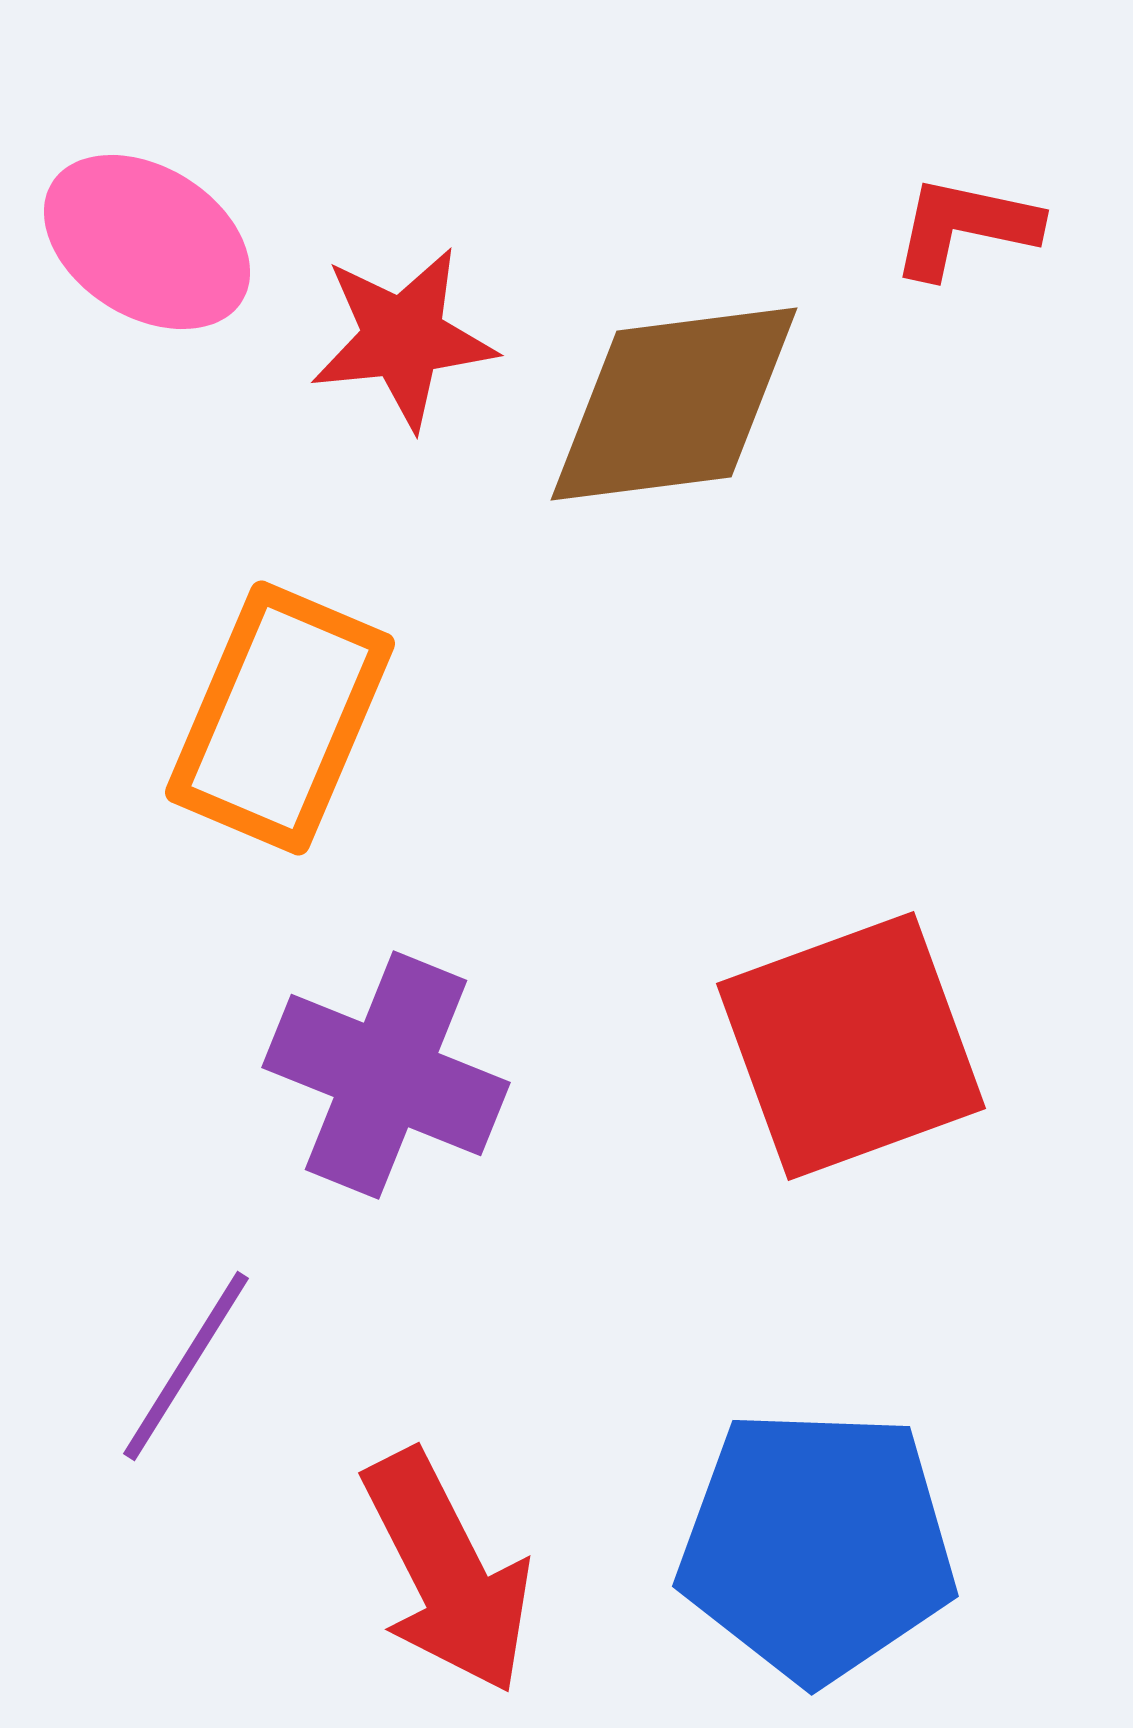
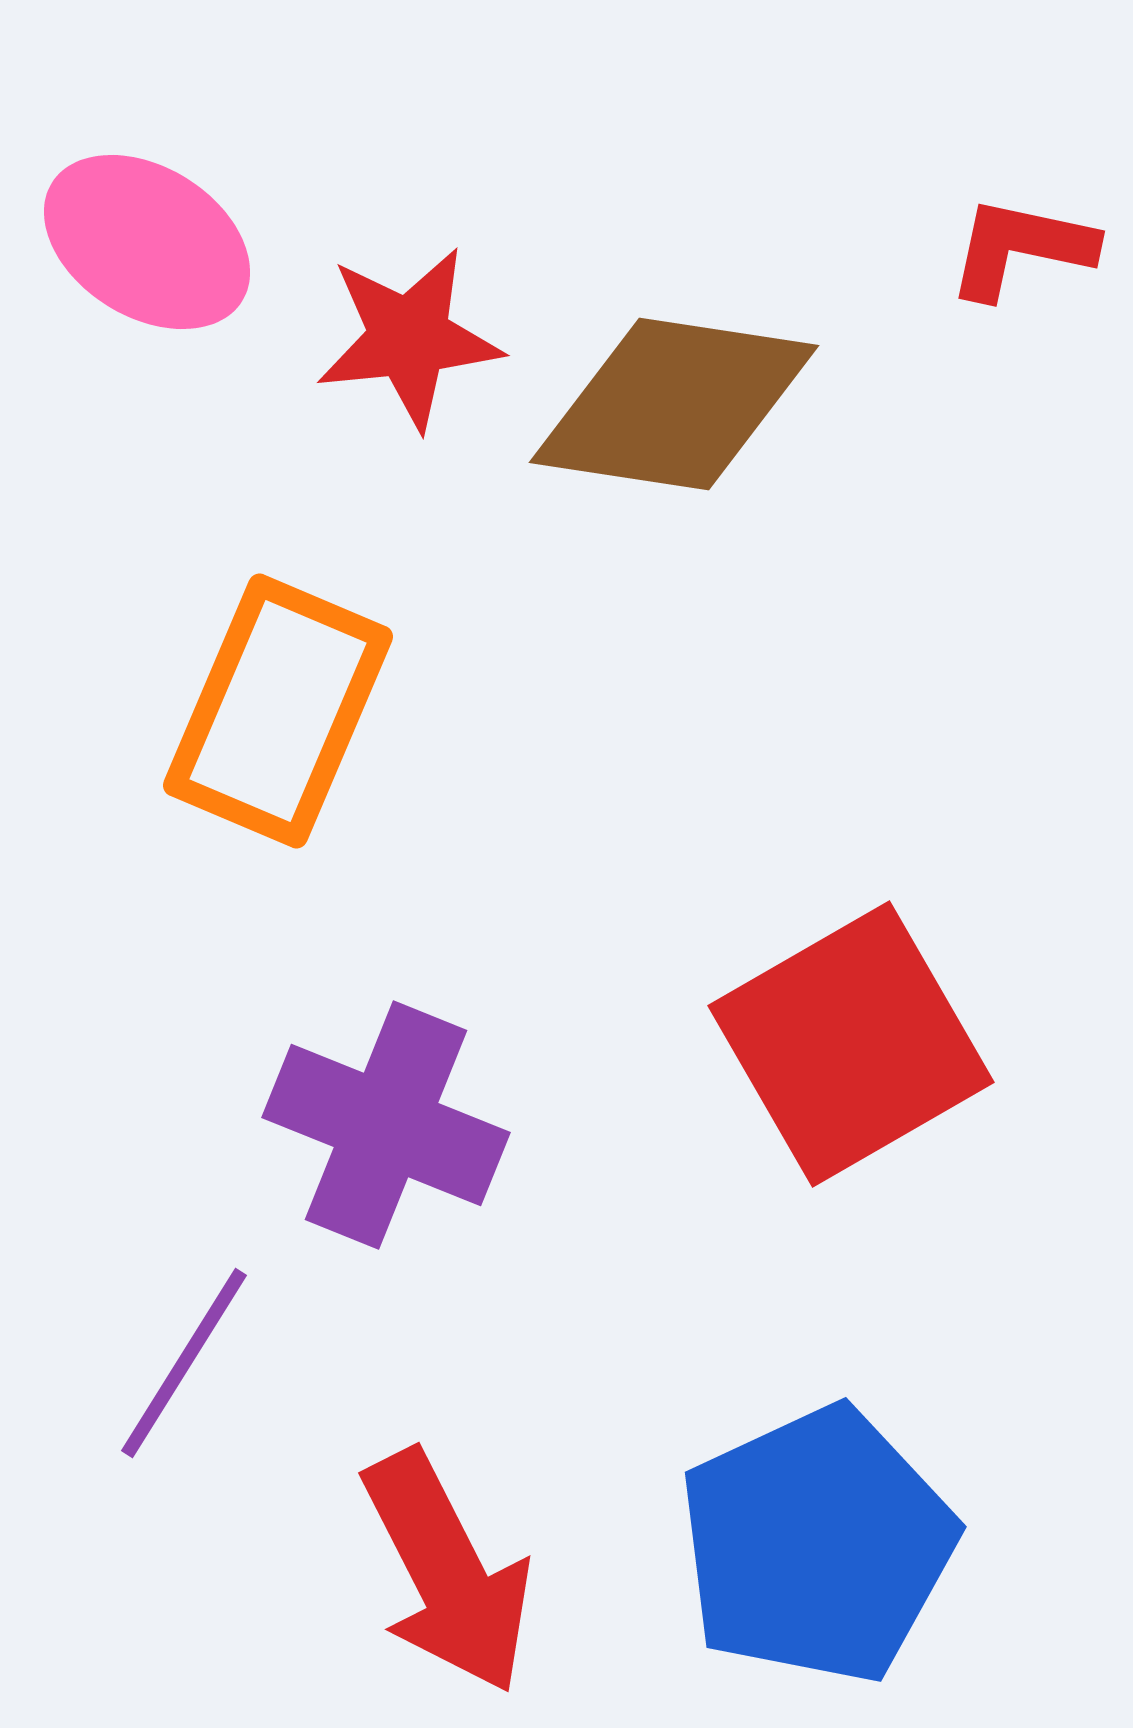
red L-shape: moved 56 px right, 21 px down
red star: moved 6 px right
brown diamond: rotated 16 degrees clockwise
orange rectangle: moved 2 px left, 7 px up
red square: moved 2 px up; rotated 10 degrees counterclockwise
purple cross: moved 50 px down
purple line: moved 2 px left, 3 px up
blue pentagon: rotated 27 degrees counterclockwise
